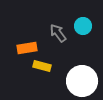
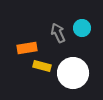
cyan circle: moved 1 px left, 2 px down
gray arrow: rotated 12 degrees clockwise
white circle: moved 9 px left, 8 px up
